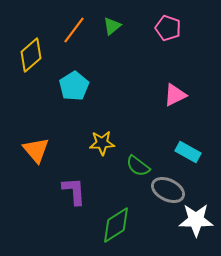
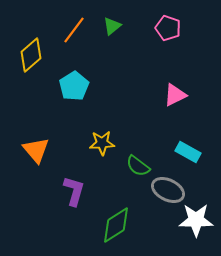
purple L-shape: rotated 20 degrees clockwise
